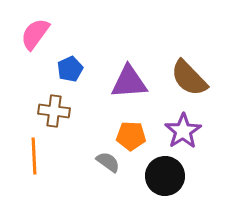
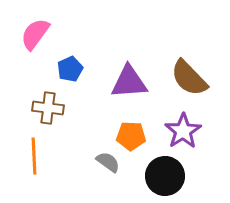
brown cross: moved 6 px left, 3 px up
